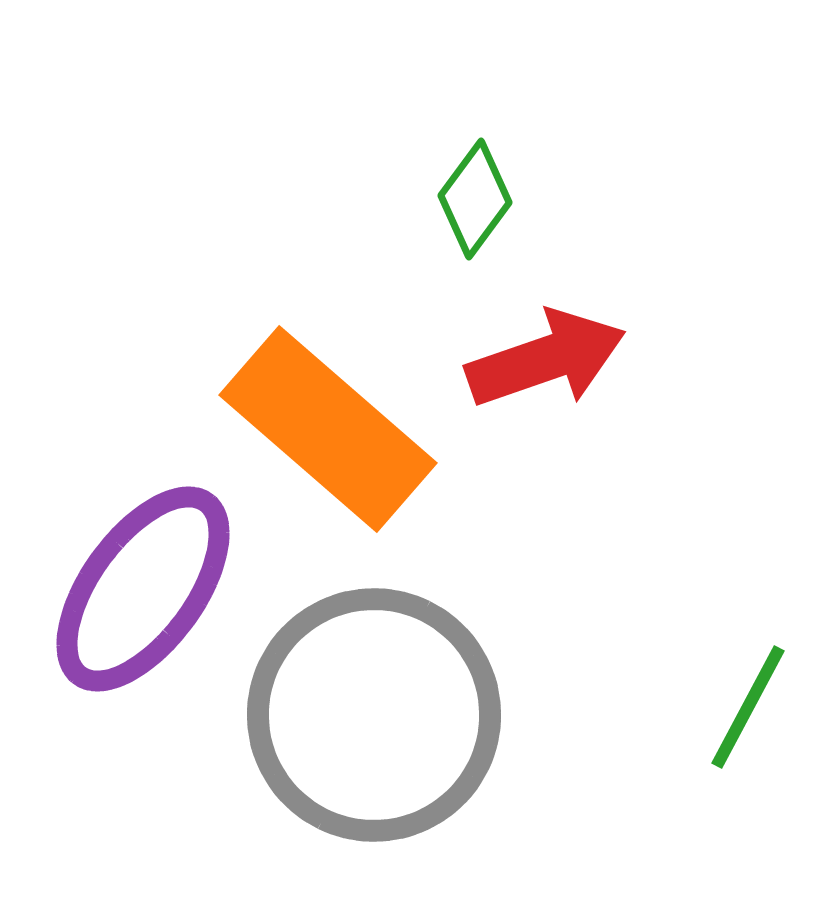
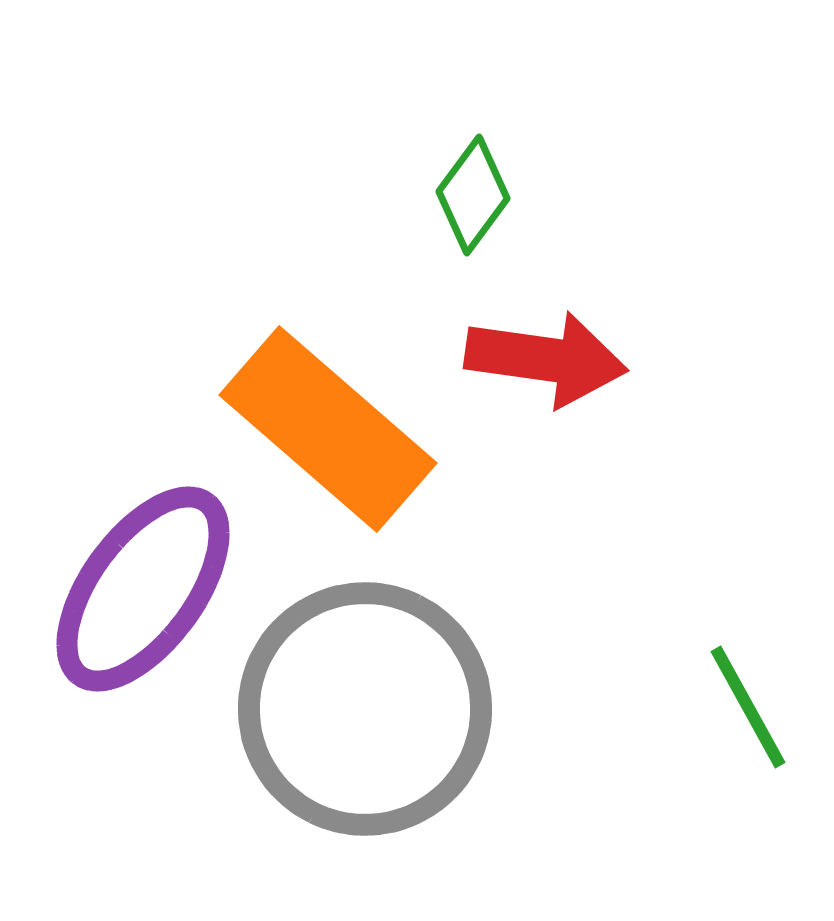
green diamond: moved 2 px left, 4 px up
red arrow: rotated 27 degrees clockwise
green line: rotated 57 degrees counterclockwise
gray circle: moved 9 px left, 6 px up
